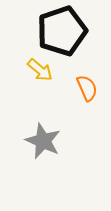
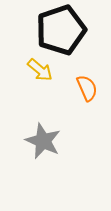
black pentagon: moved 1 px left, 1 px up
